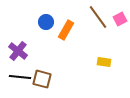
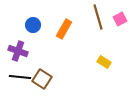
brown line: rotated 20 degrees clockwise
blue circle: moved 13 px left, 3 px down
orange rectangle: moved 2 px left, 1 px up
purple cross: rotated 18 degrees counterclockwise
yellow rectangle: rotated 24 degrees clockwise
brown square: rotated 18 degrees clockwise
